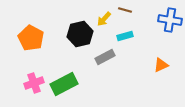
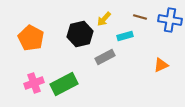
brown line: moved 15 px right, 7 px down
